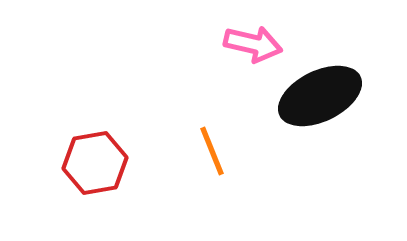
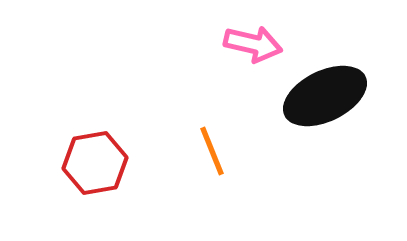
black ellipse: moved 5 px right
